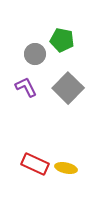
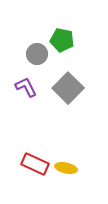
gray circle: moved 2 px right
